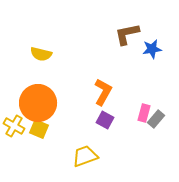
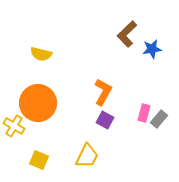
brown L-shape: rotated 32 degrees counterclockwise
gray rectangle: moved 3 px right
yellow square: moved 31 px down
yellow trapezoid: moved 2 px right; rotated 136 degrees clockwise
